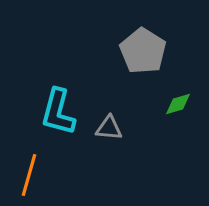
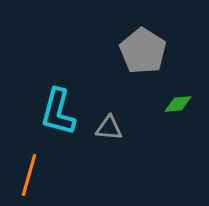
green diamond: rotated 12 degrees clockwise
